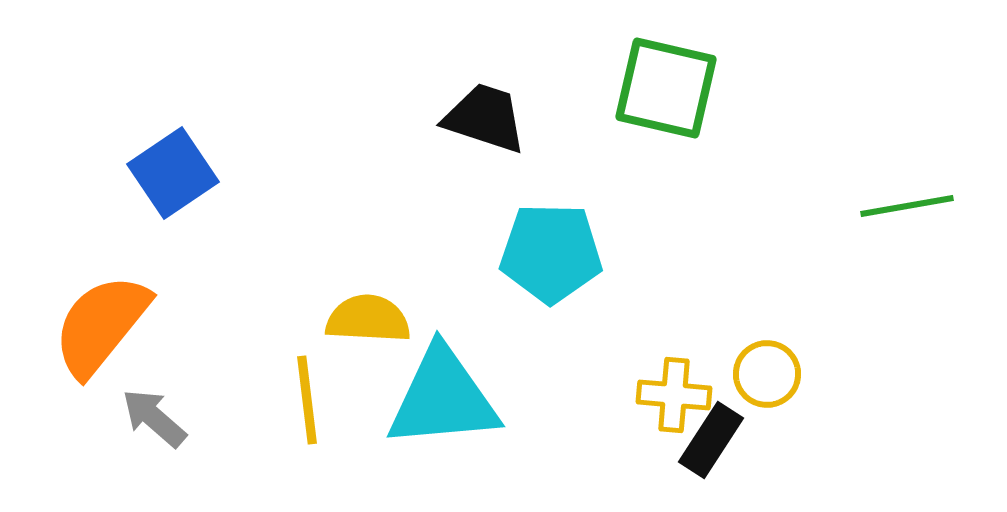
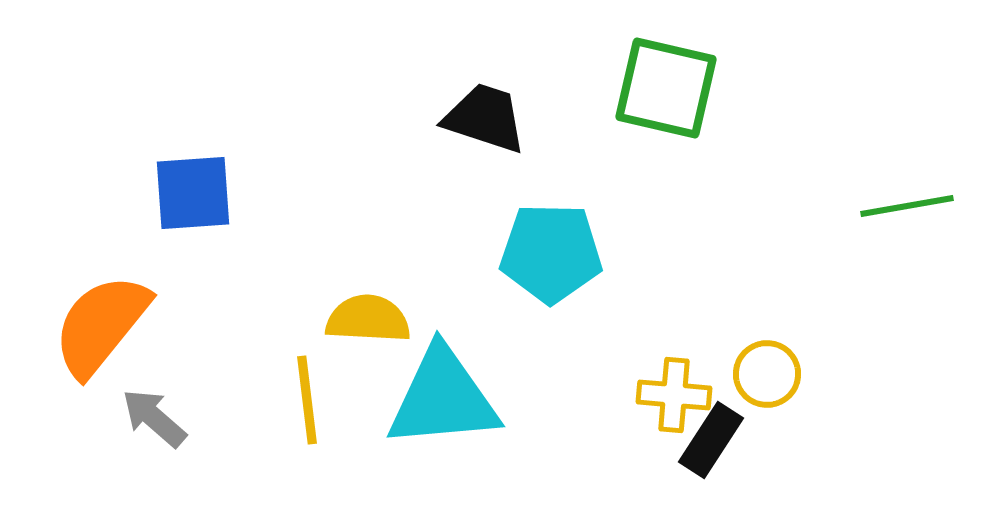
blue square: moved 20 px right, 20 px down; rotated 30 degrees clockwise
